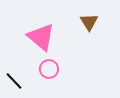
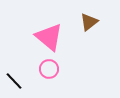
brown triangle: rotated 24 degrees clockwise
pink triangle: moved 8 px right
